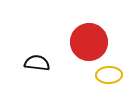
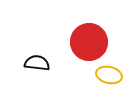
yellow ellipse: rotated 15 degrees clockwise
